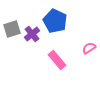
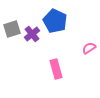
pink rectangle: moved 1 px left, 9 px down; rotated 24 degrees clockwise
